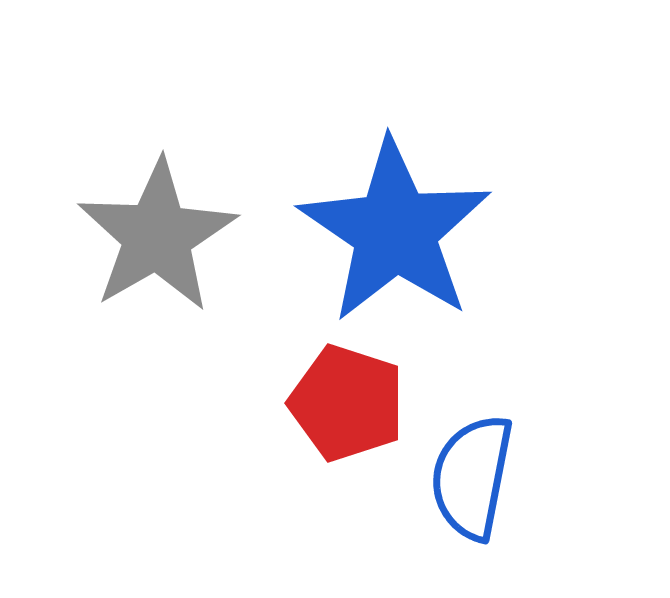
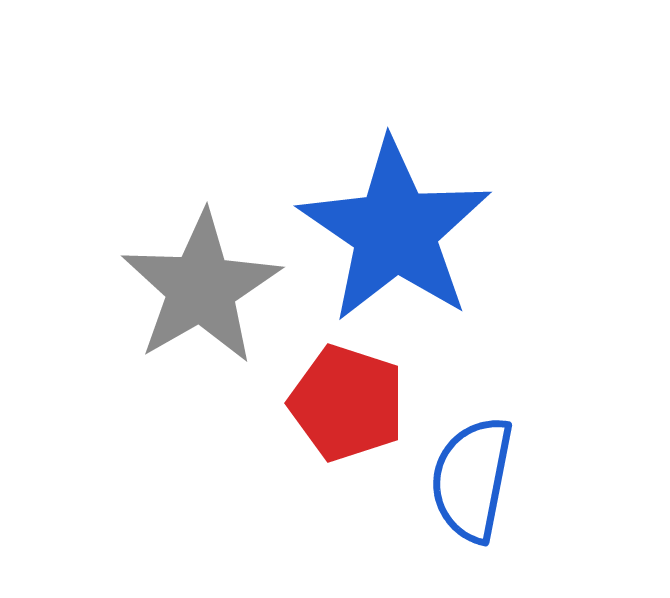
gray star: moved 44 px right, 52 px down
blue semicircle: moved 2 px down
